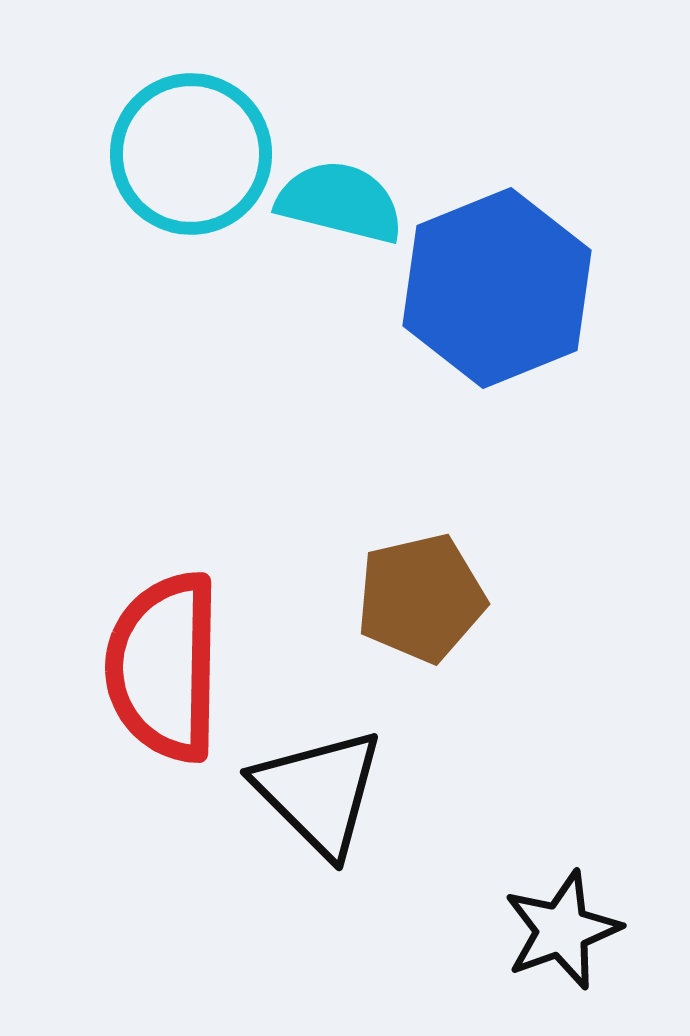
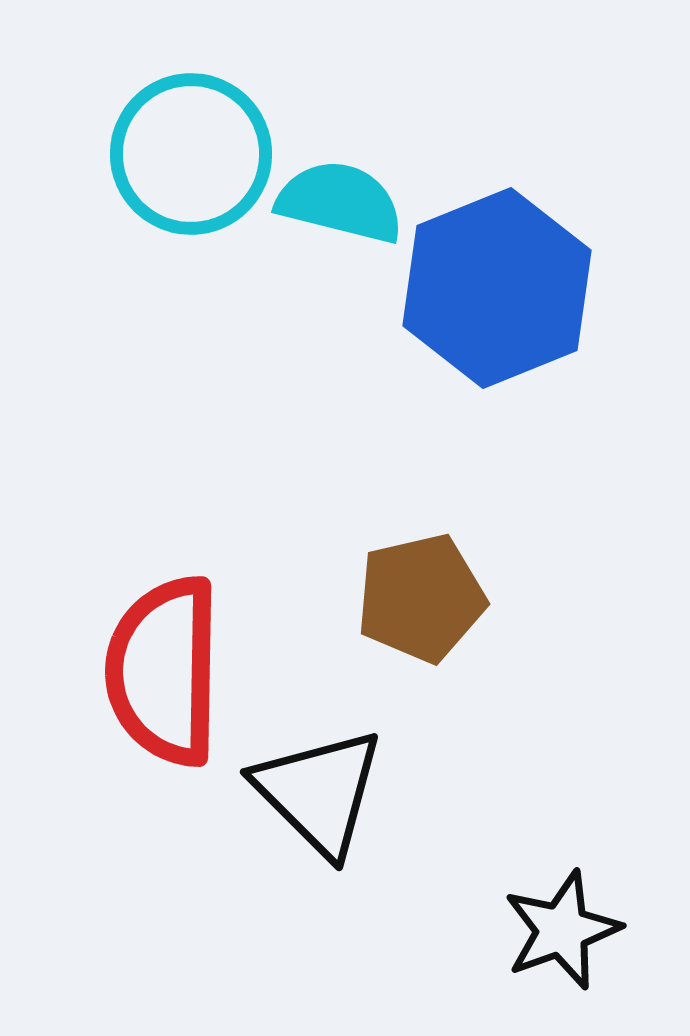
red semicircle: moved 4 px down
